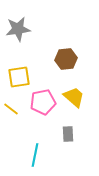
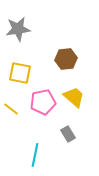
yellow square: moved 1 px right, 4 px up; rotated 20 degrees clockwise
gray rectangle: rotated 28 degrees counterclockwise
